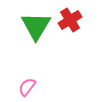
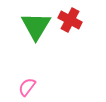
red cross: rotated 30 degrees counterclockwise
